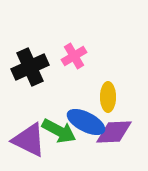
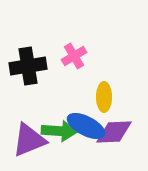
black cross: moved 2 px left, 1 px up; rotated 15 degrees clockwise
yellow ellipse: moved 4 px left
blue ellipse: moved 4 px down
green arrow: rotated 24 degrees counterclockwise
purple triangle: rotated 48 degrees counterclockwise
